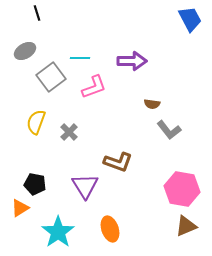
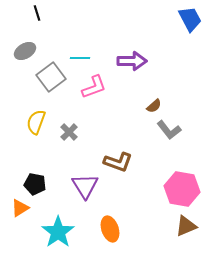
brown semicircle: moved 2 px right, 2 px down; rotated 49 degrees counterclockwise
